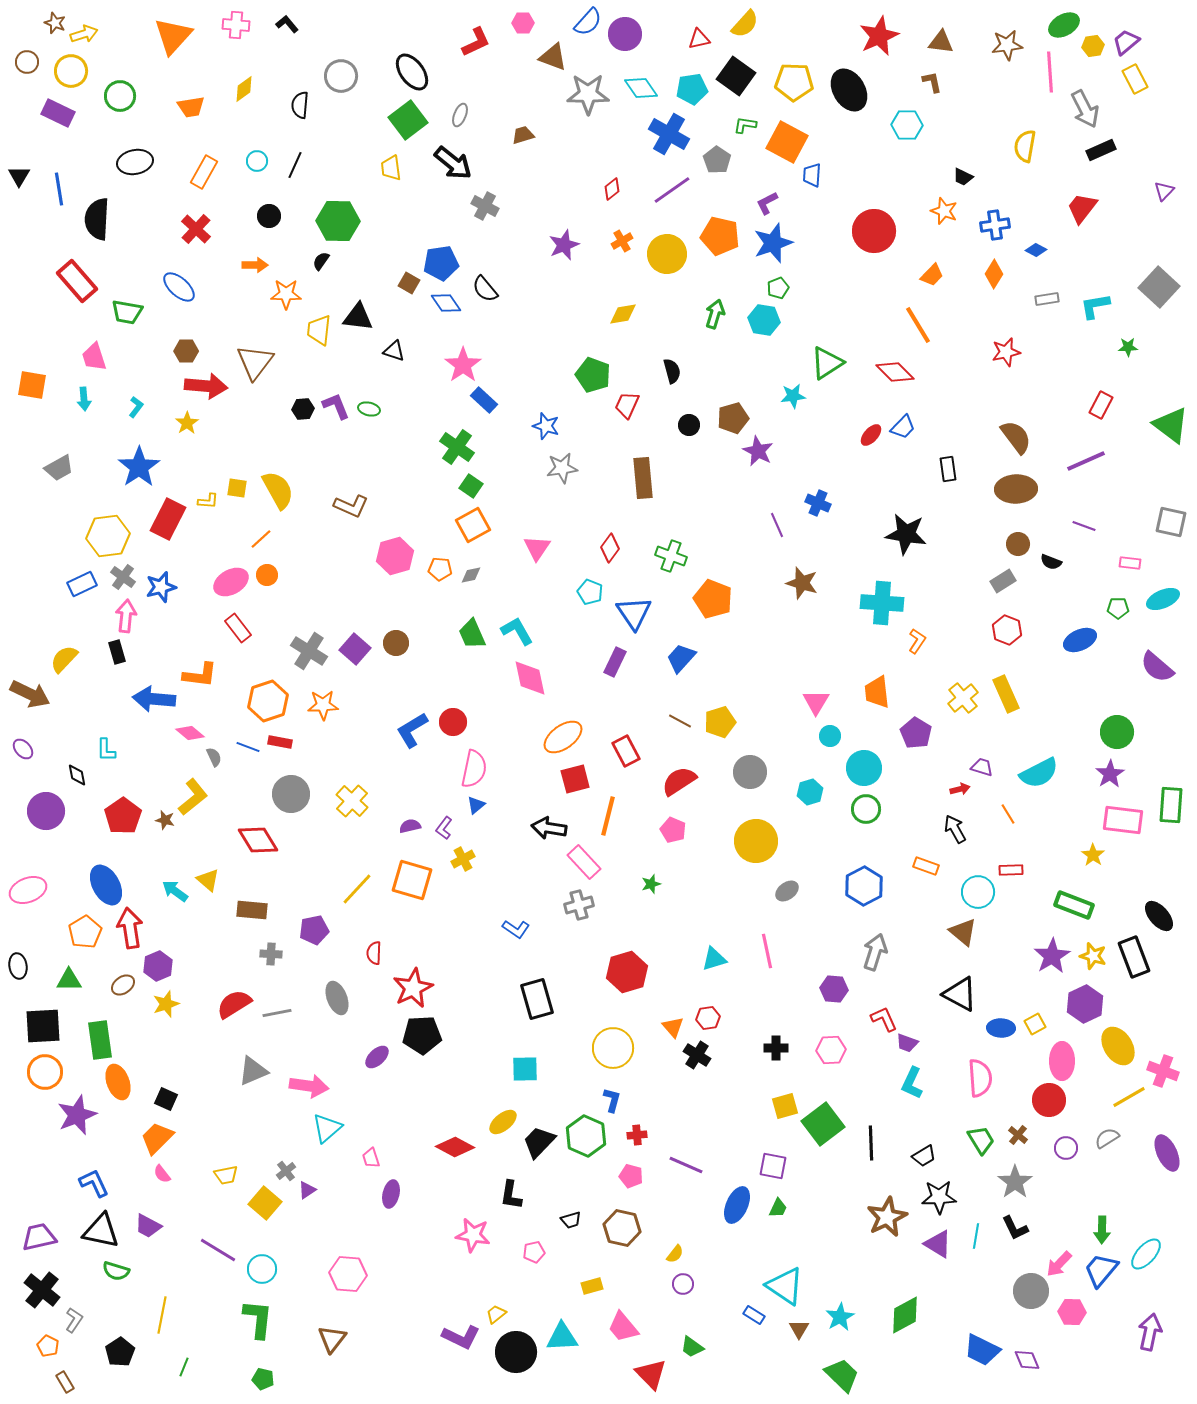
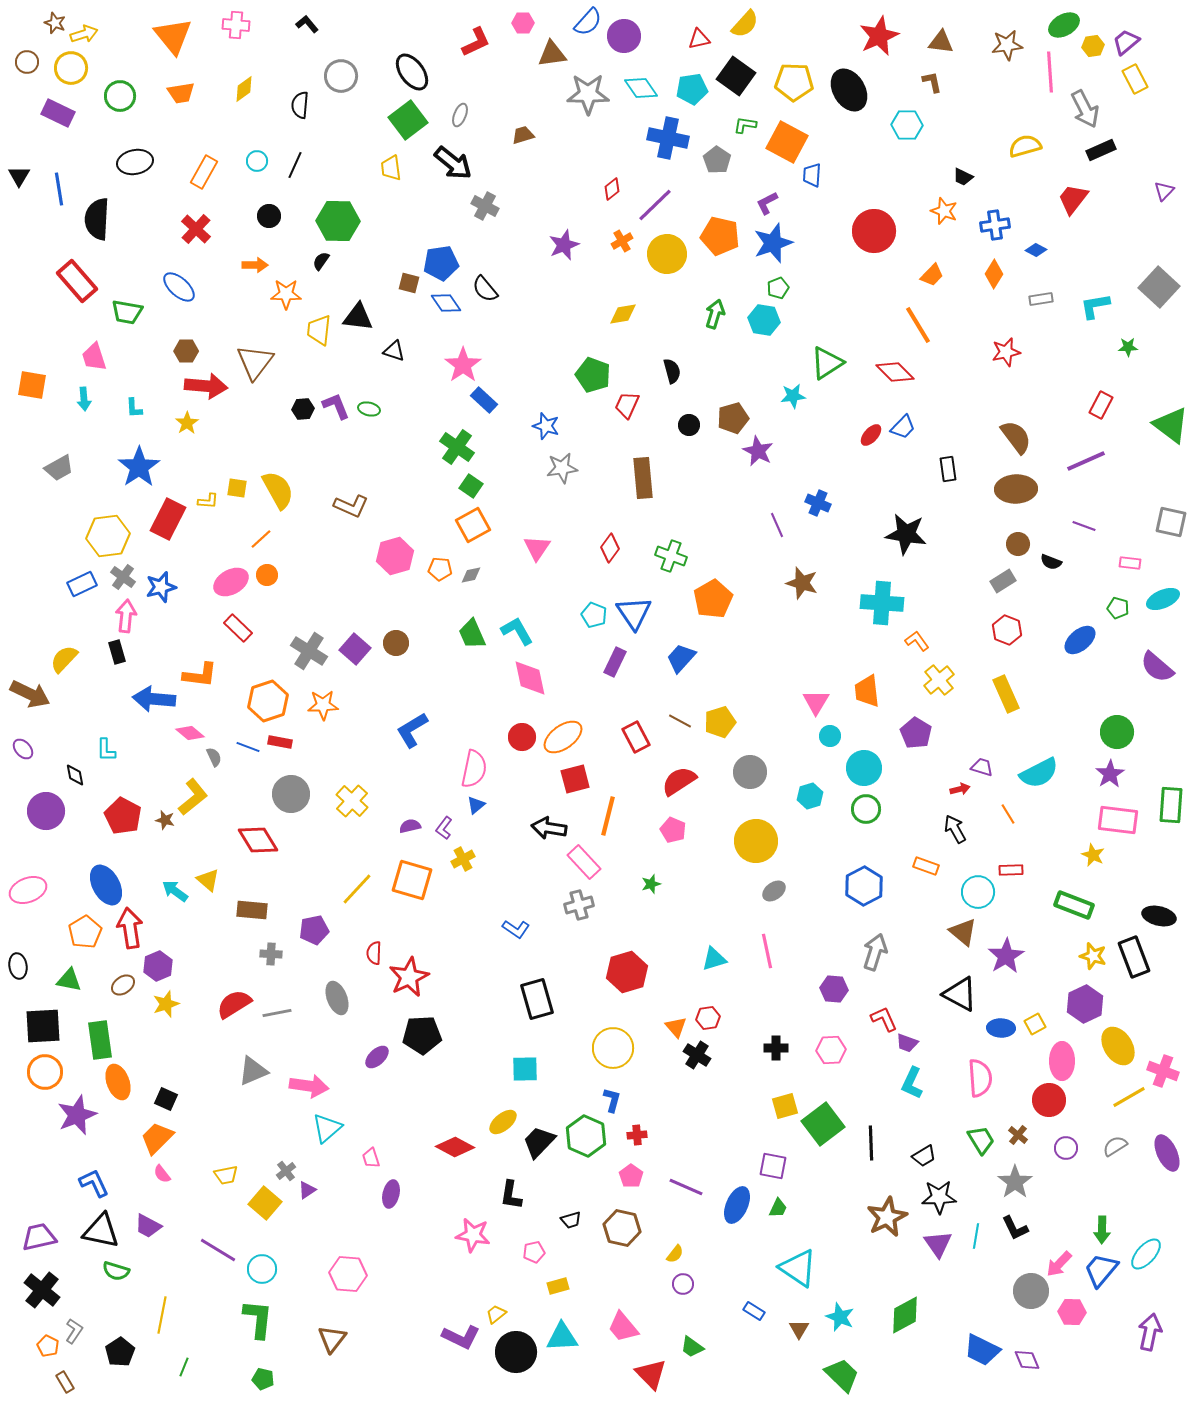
black L-shape at (287, 24): moved 20 px right
purple circle at (625, 34): moved 1 px left, 2 px down
orange triangle at (173, 36): rotated 21 degrees counterclockwise
brown triangle at (553, 57): moved 1 px left, 3 px up; rotated 28 degrees counterclockwise
yellow circle at (71, 71): moved 3 px up
orange trapezoid at (191, 107): moved 10 px left, 14 px up
blue cross at (669, 134): moved 1 px left, 4 px down; rotated 18 degrees counterclockwise
yellow semicircle at (1025, 146): rotated 64 degrees clockwise
purple line at (672, 190): moved 17 px left, 15 px down; rotated 9 degrees counterclockwise
red trapezoid at (1082, 208): moved 9 px left, 9 px up
brown square at (409, 283): rotated 15 degrees counterclockwise
gray rectangle at (1047, 299): moved 6 px left
cyan L-shape at (136, 407): moved 2 px left, 1 px down; rotated 140 degrees clockwise
cyan pentagon at (590, 592): moved 4 px right, 23 px down
orange pentagon at (713, 599): rotated 21 degrees clockwise
green pentagon at (1118, 608): rotated 15 degrees clockwise
red rectangle at (238, 628): rotated 8 degrees counterclockwise
blue ellipse at (1080, 640): rotated 16 degrees counterclockwise
orange L-shape at (917, 641): rotated 70 degrees counterclockwise
orange trapezoid at (877, 692): moved 10 px left, 1 px up
yellow cross at (963, 698): moved 24 px left, 18 px up
red circle at (453, 722): moved 69 px right, 15 px down
red rectangle at (626, 751): moved 10 px right, 14 px up
black diamond at (77, 775): moved 2 px left
cyan hexagon at (810, 792): moved 4 px down
red pentagon at (123, 816): rotated 9 degrees counterclockwise
pink rectangle at (1123, 820): moved 5 px left
yellow star at (1093, 855): rotated 10 degrees counterclockwise
gray ellipse at (787, 891): moved 13 px left
black ellipse at (1159, 916): rotated 36 degrees counterclockwise
purple star at (1052, 956): moved 46 px left
green triangle at (69, 980): rotated 12 degrees clockwise
red star at (413, 988): moved 4 px left, 11 px up
orange triangle at (673, 1027): moved 3 px right
gray semicircle at (1107, 1138): moved 8 px right, 8 px down
purple line at (686, 1165): moved 22 px down
pink pentagon at (631, 1176): rotated 20 degrees clockwise
purple triangle at (938, 1244): rotated 24 degrees clockwise
yellow rectangle at (592, 1286): moved 34 px left
cyan triangle at (785, 1286): moved 13 px right, 18 px up
blue rectangle at (754, 1315): moved 4 px up
cyan star at (840, 1317): rotated 20 degrees counterclockwise
gray L-shape at (74, 1320): moved 11 px down
